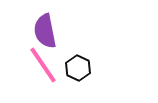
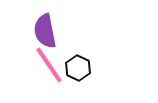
pink line: moved 6 px right
